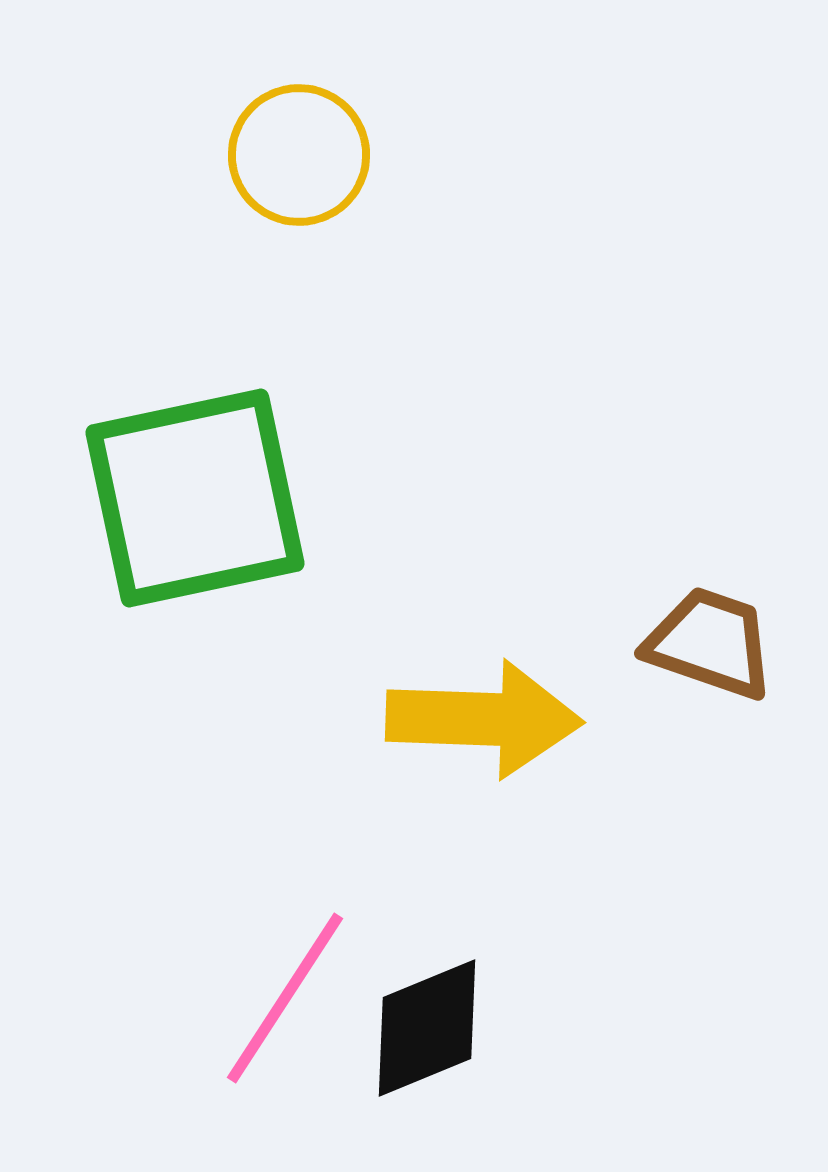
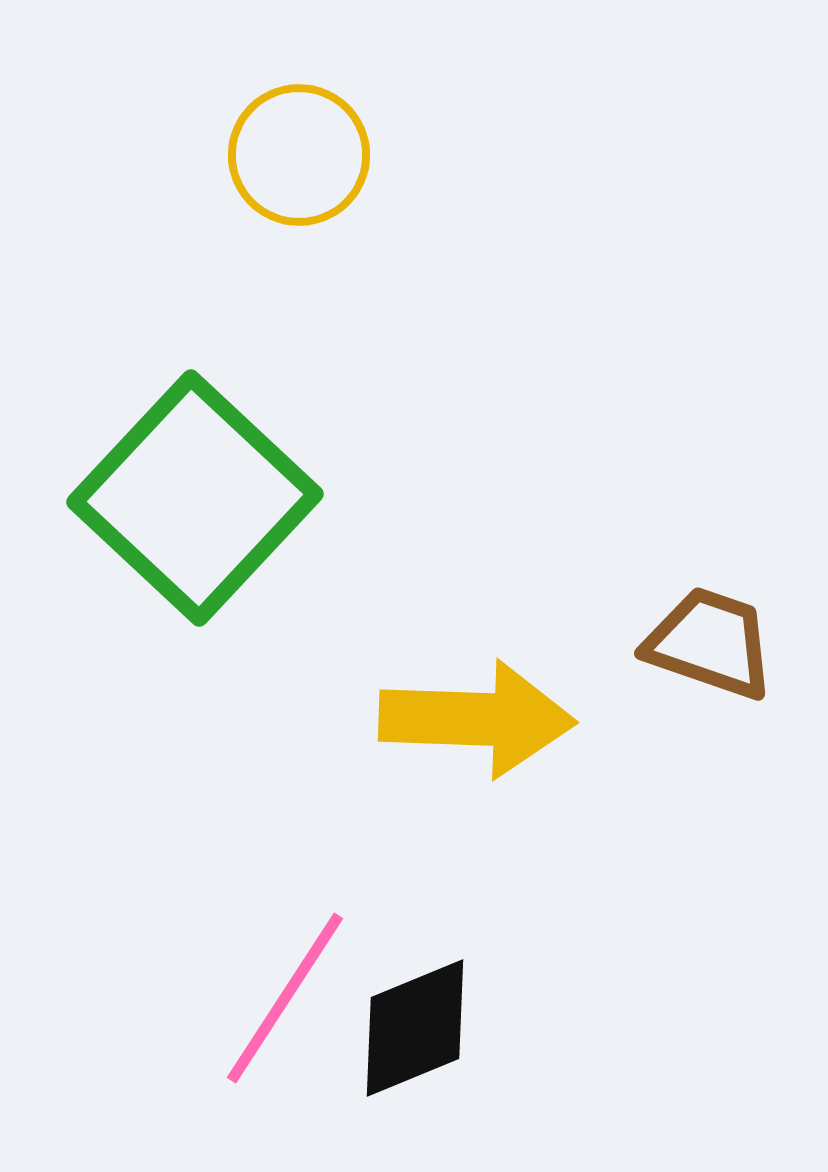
green square: rotated 35 degrees counterclockwise
yellow arrow: moved 7 px left
black diamond: moved 12 px left
